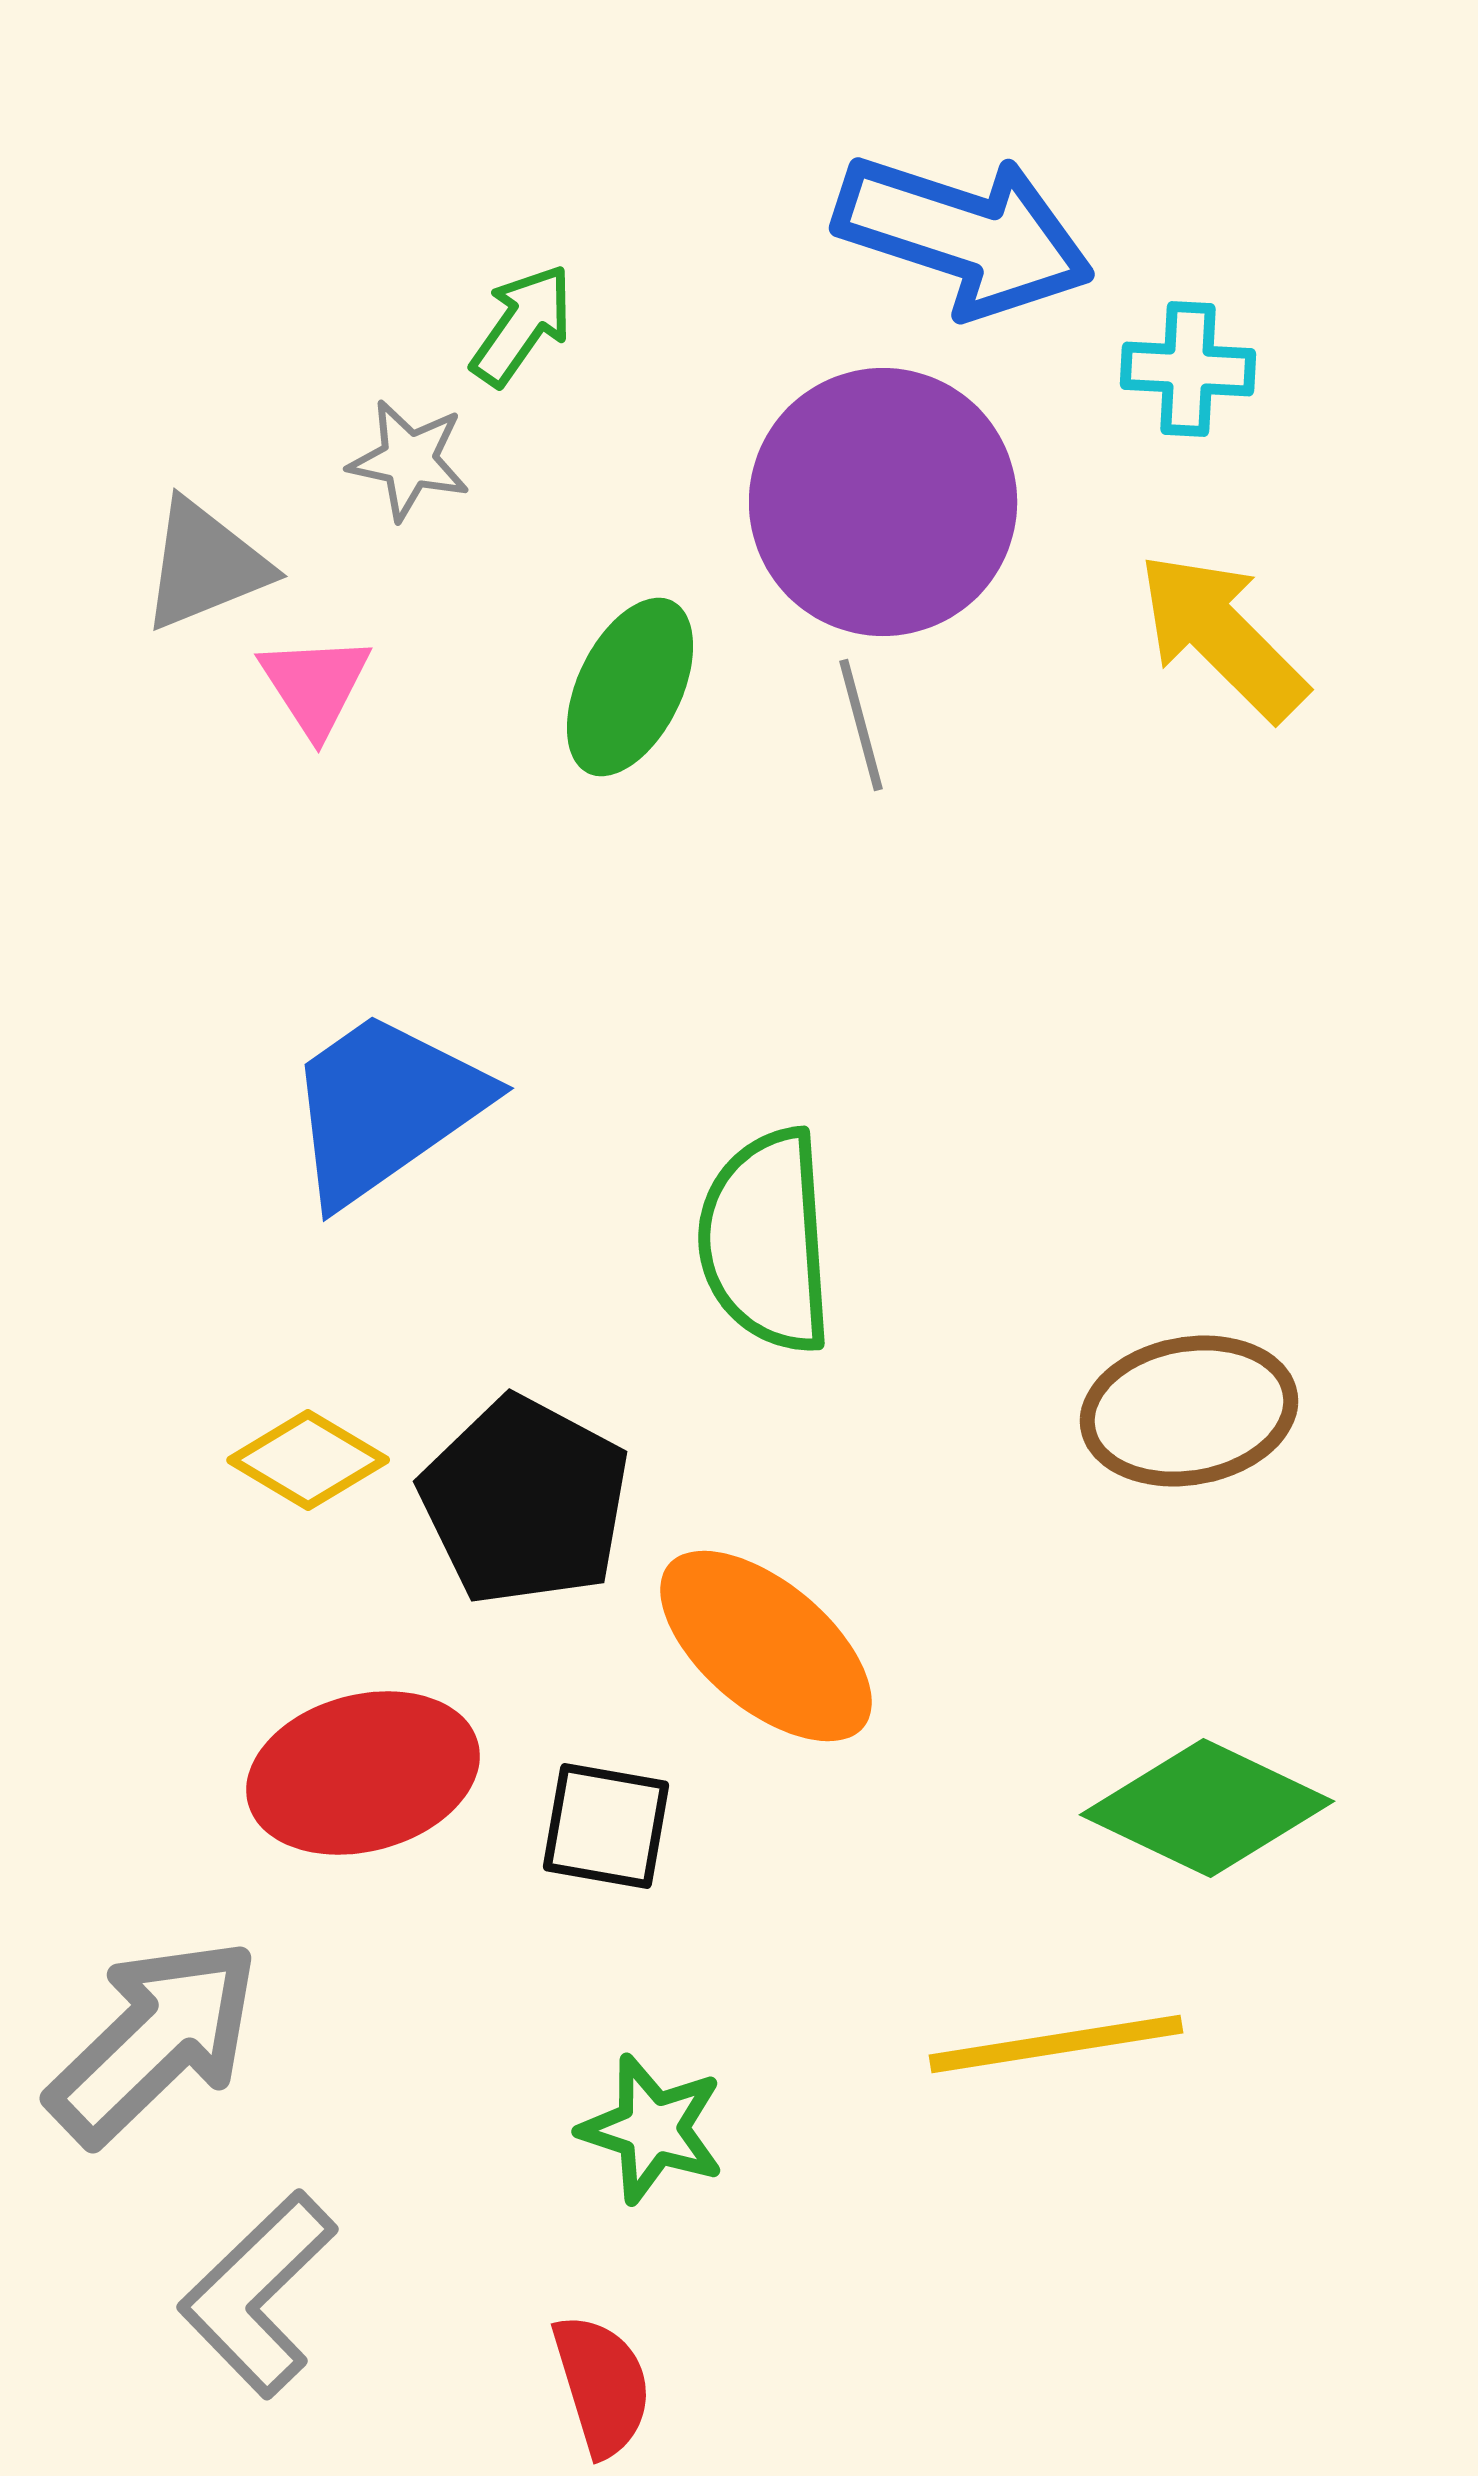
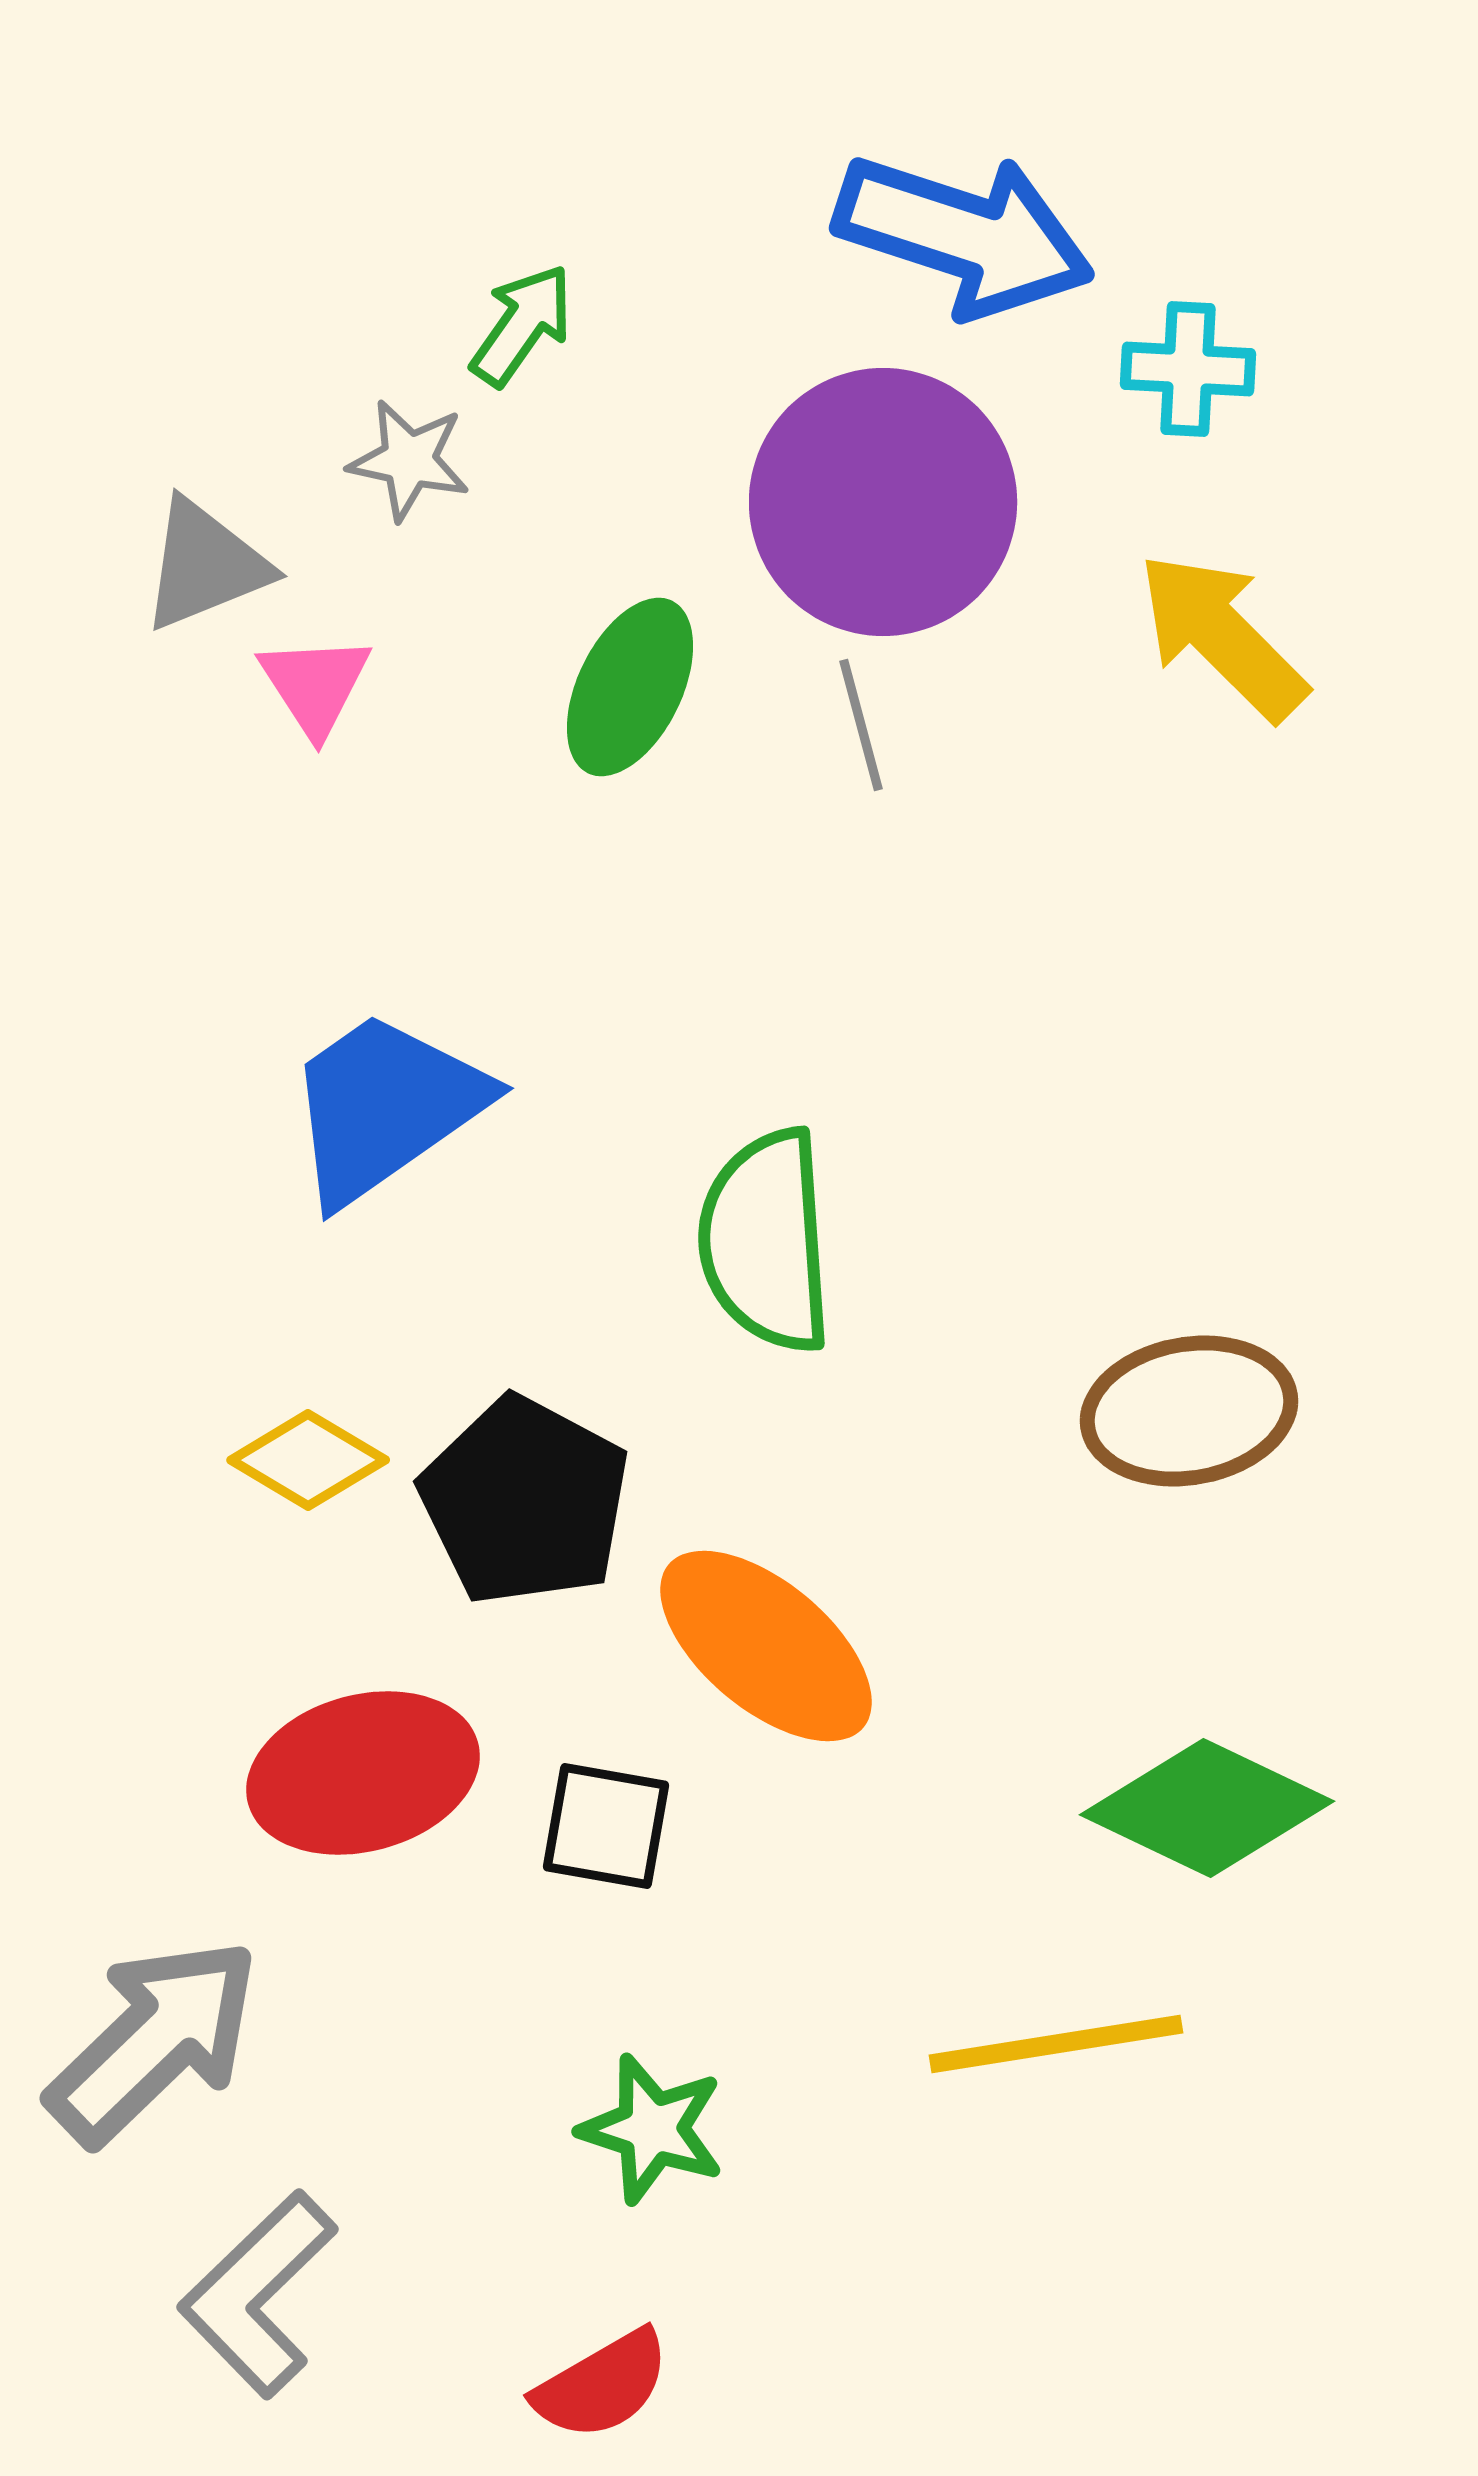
red semicircle: rotated 77 degrees clockwise
